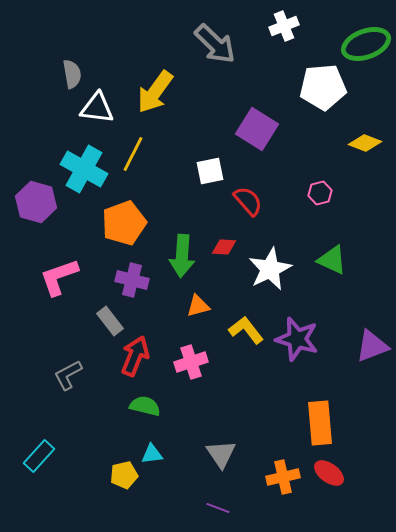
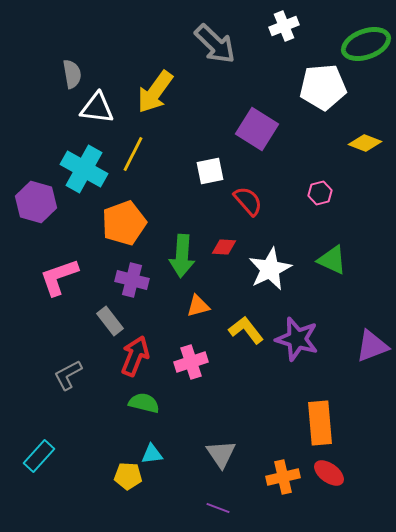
green semicircle: moved 1 px left, 3 px up
yellow pentagon: moved 4 px right, 1 px down; rotated 16 degrees clockwise
